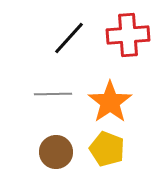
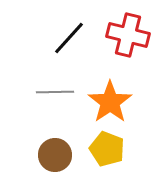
red cross: rotated 18 degrees clockwise
gray line: moved 2 px right, 2 px up
brown circle: moved 1 px left, 3 px down
